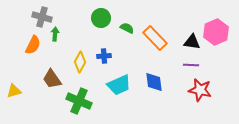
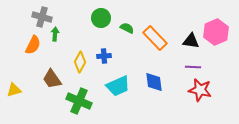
black triangle: moved 1 px left, 1 px up
purple line: moved 2 px right, 2 px down
cyan trapezoid: moved 1 px left, 1 px down
yellow triangle: moved 1 px up
